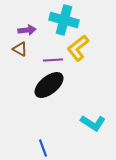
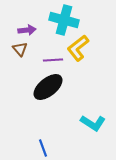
brown triangle: rotated 21 degrees clockwise
black ellipse: moved 1 px left, 2 px down
